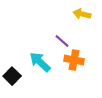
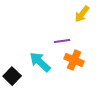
yellow arrow: rotated 66 degrees counterclockwise
purple line: rotated 49 degrees counterclockwise
orange cross: rotated 12 degrees clockwise
